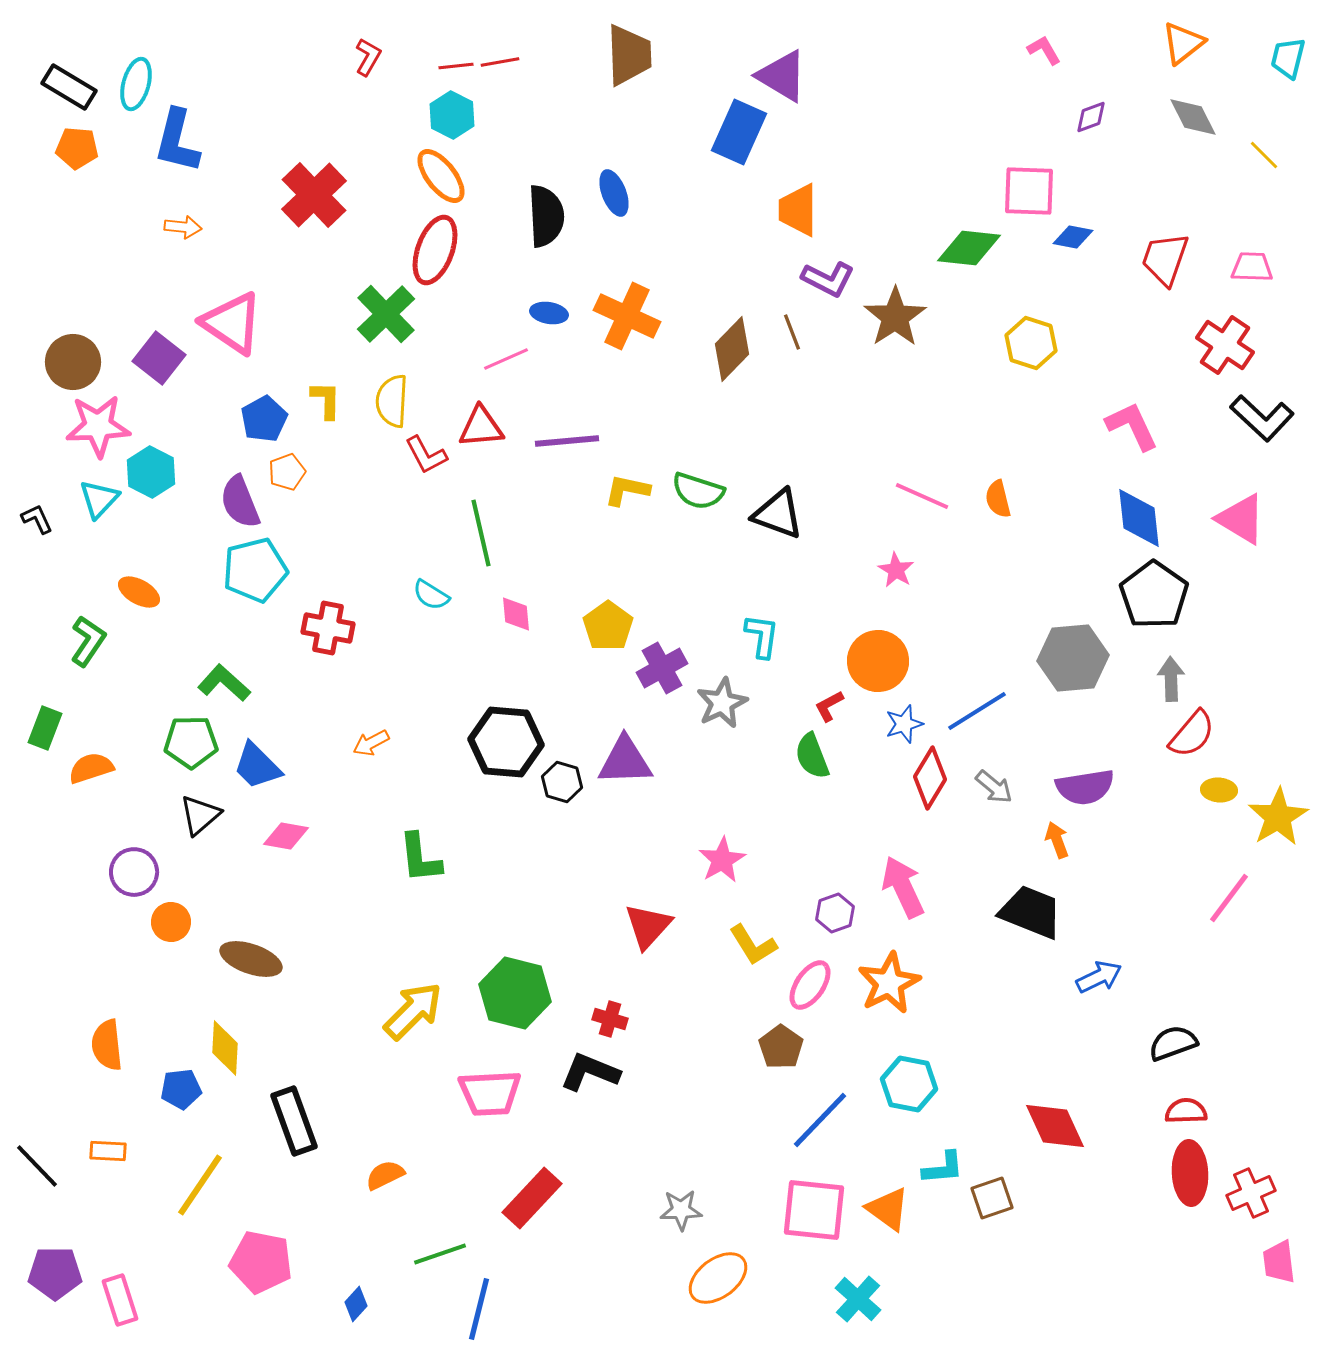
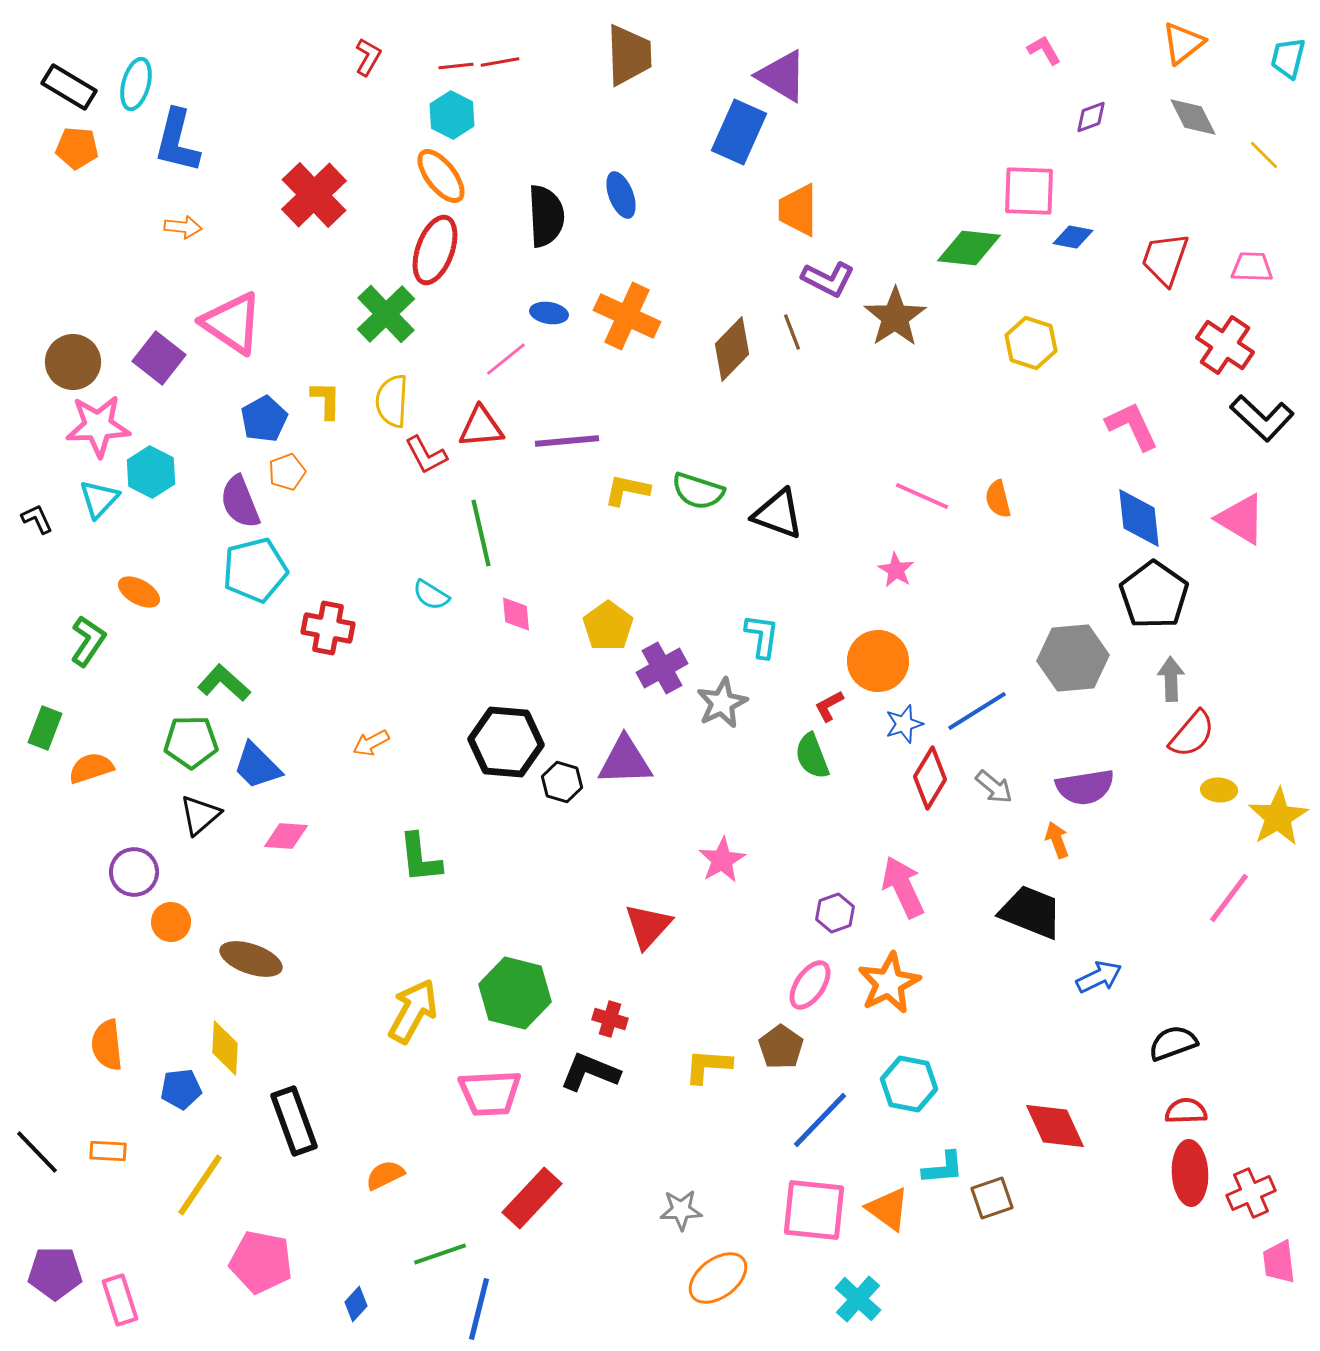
blue ellipse at (614, 193): moved 7 px right, 2 px down
pink line at (506, 359): rotated 15 degrees counterclockwise
pink diamond at (286, 836): rotated 6 degrees counterclockwise
yellow L-shape at (753, 945): moved 45 px left, 121 px down; rotated 126 degrees clockwise
yellow arrow at (413, 1011): rotated 16 degrees counterclockwise
black line at (37, 1166): moved 14 px up
